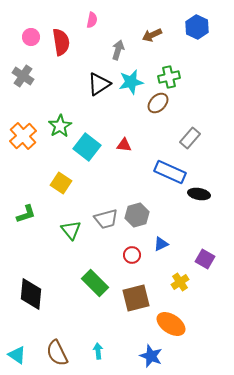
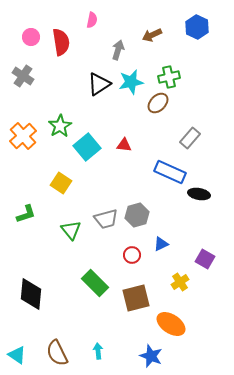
cyan square: rotated 12 degrees clockwise
